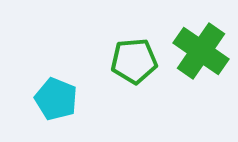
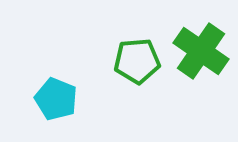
green pentagon: moved 3 px right
